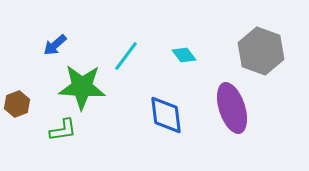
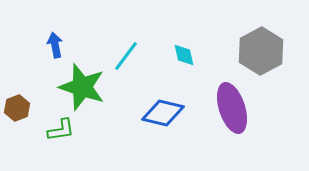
blue arrow: rotated 120 degrees clockwise
gray hexagon: rotated 12 degrees clockwise
cyan diamond: rotated 25 degrees clockwise
green star: rotated 15 degrees clockwise
brown hexagon: moved 4 px down
blue diamond: moved 3 px left, 2 px up; rotated 69 degrees counterclockwise
green L-shape: moved 2 px left
